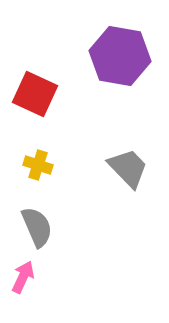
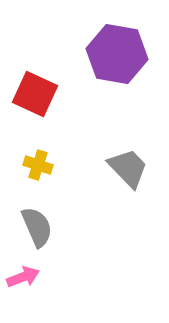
purple hexagon: moved 3 px left, 2 px up
pink arrow: rotated 44 degrees clockwise
